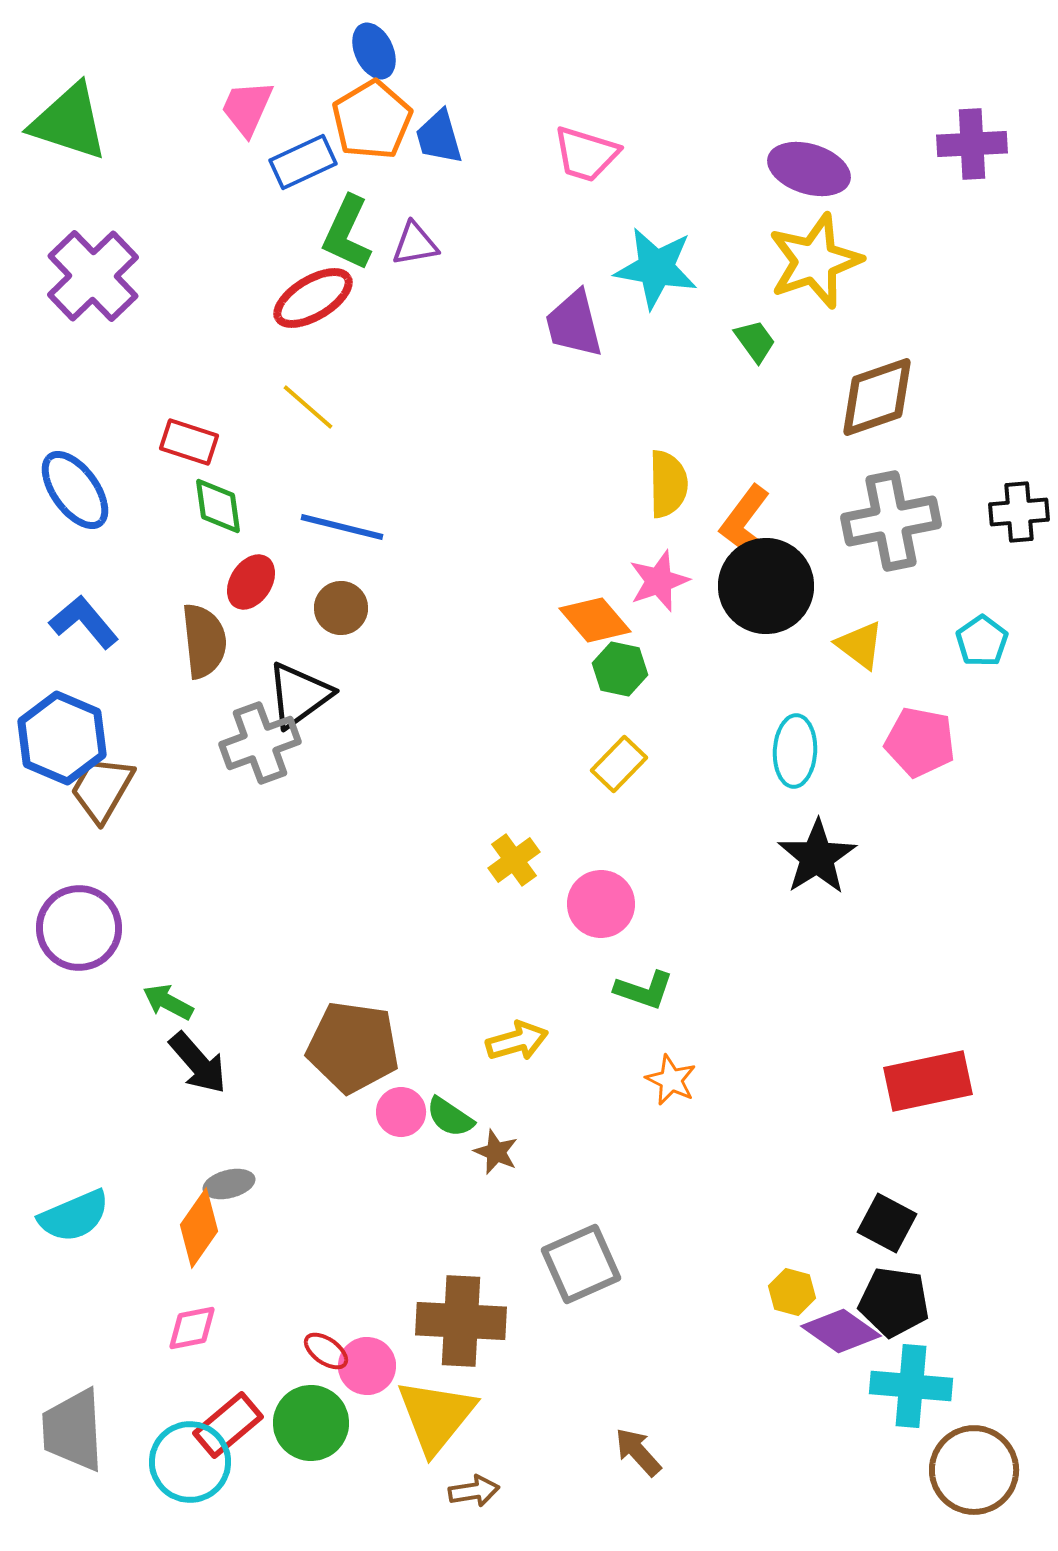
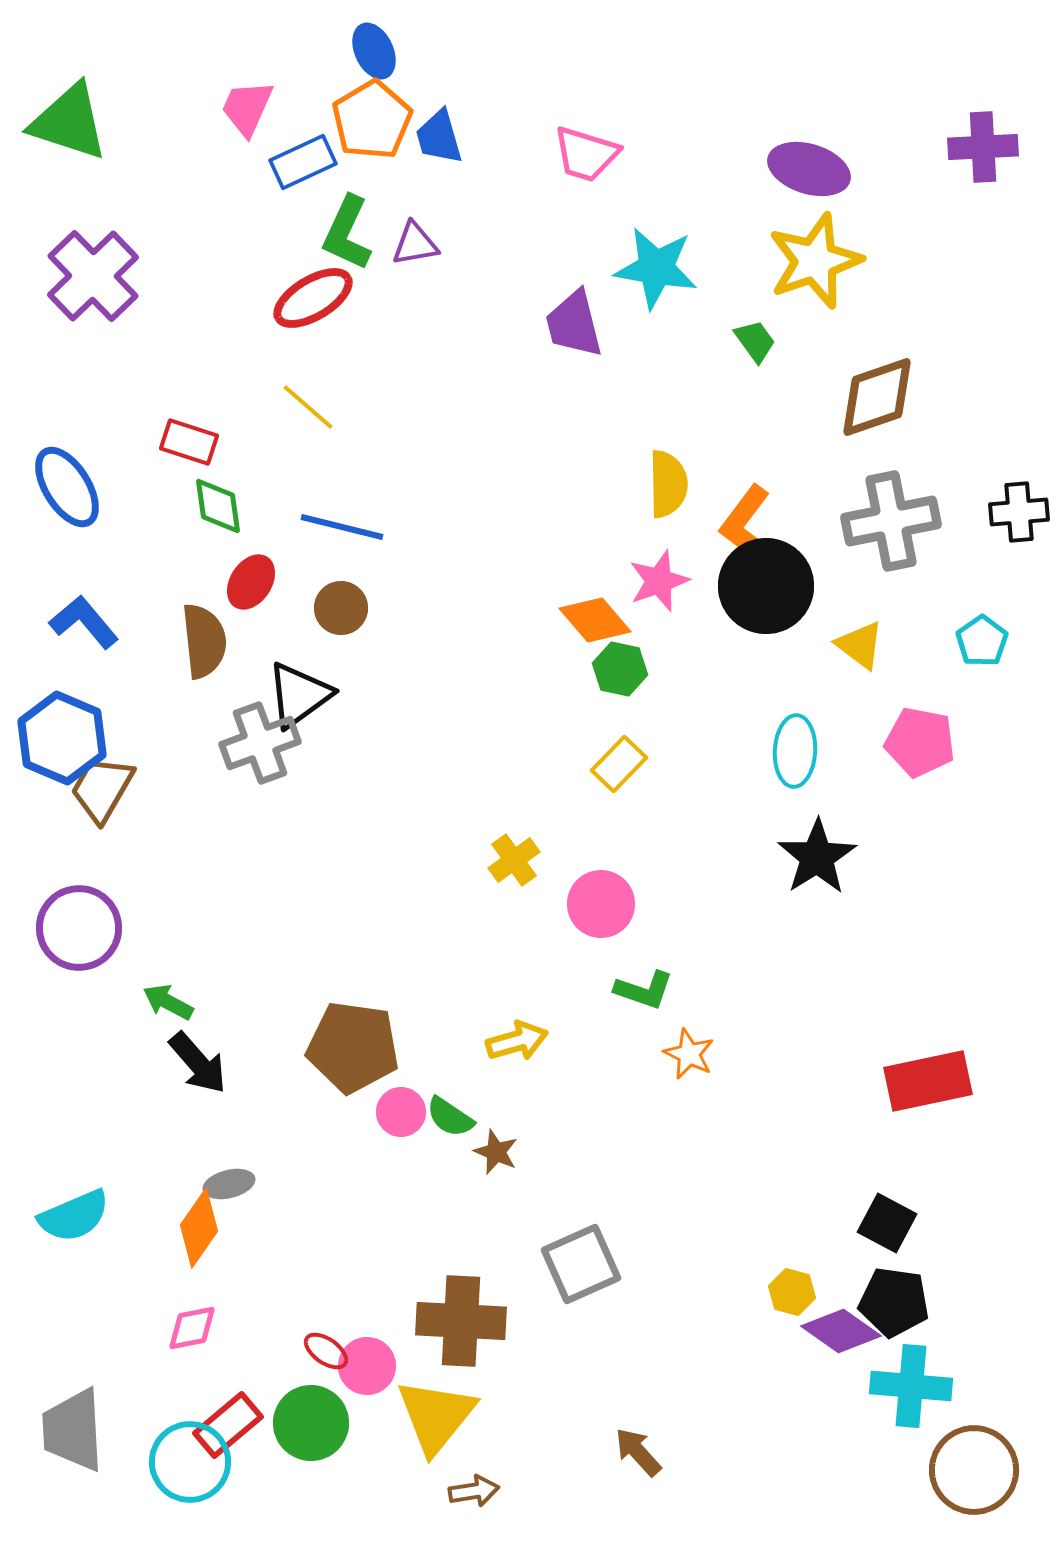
purple cross at (972, 144): moved 11 px right, 3 px down
blue ellipse at (75, 490): moved 8 px left, 3 px up; rotated 4 degrees clockwise
orange star at (671, 1080): moved 18 px right, 26 px up
